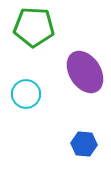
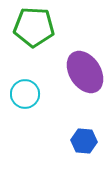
cyan circle: moved 1 px left
blue hexagon: moved 3 px up
